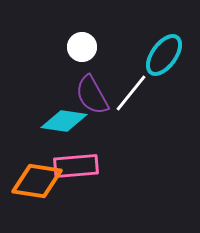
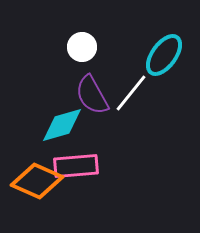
cyan diamond: moved 2 px left, 4 px down; rotated 24 degrees counterclockwise
orange diamond: rotated 15 degrees clockwise
